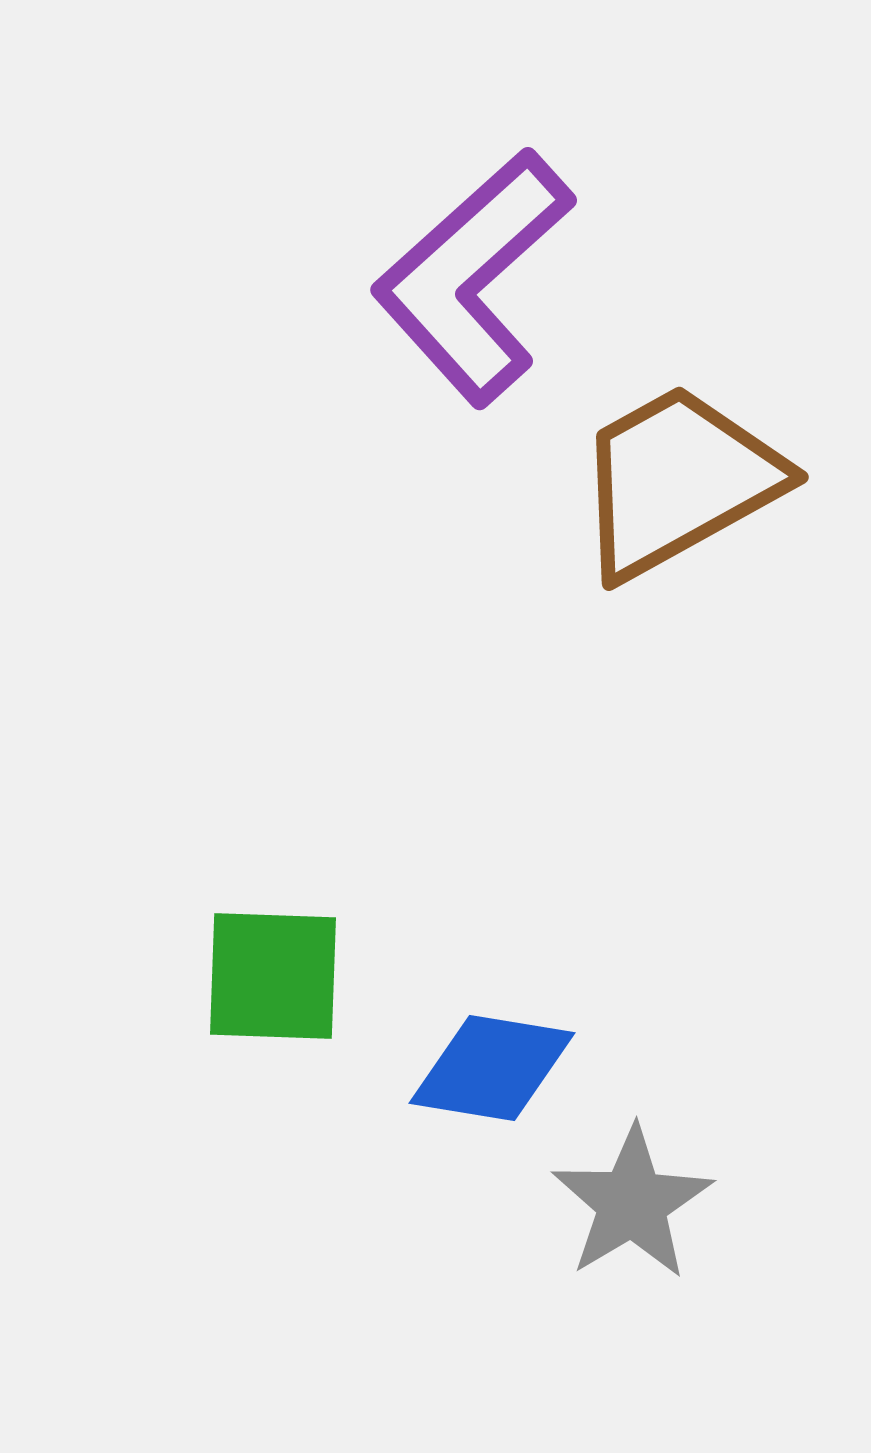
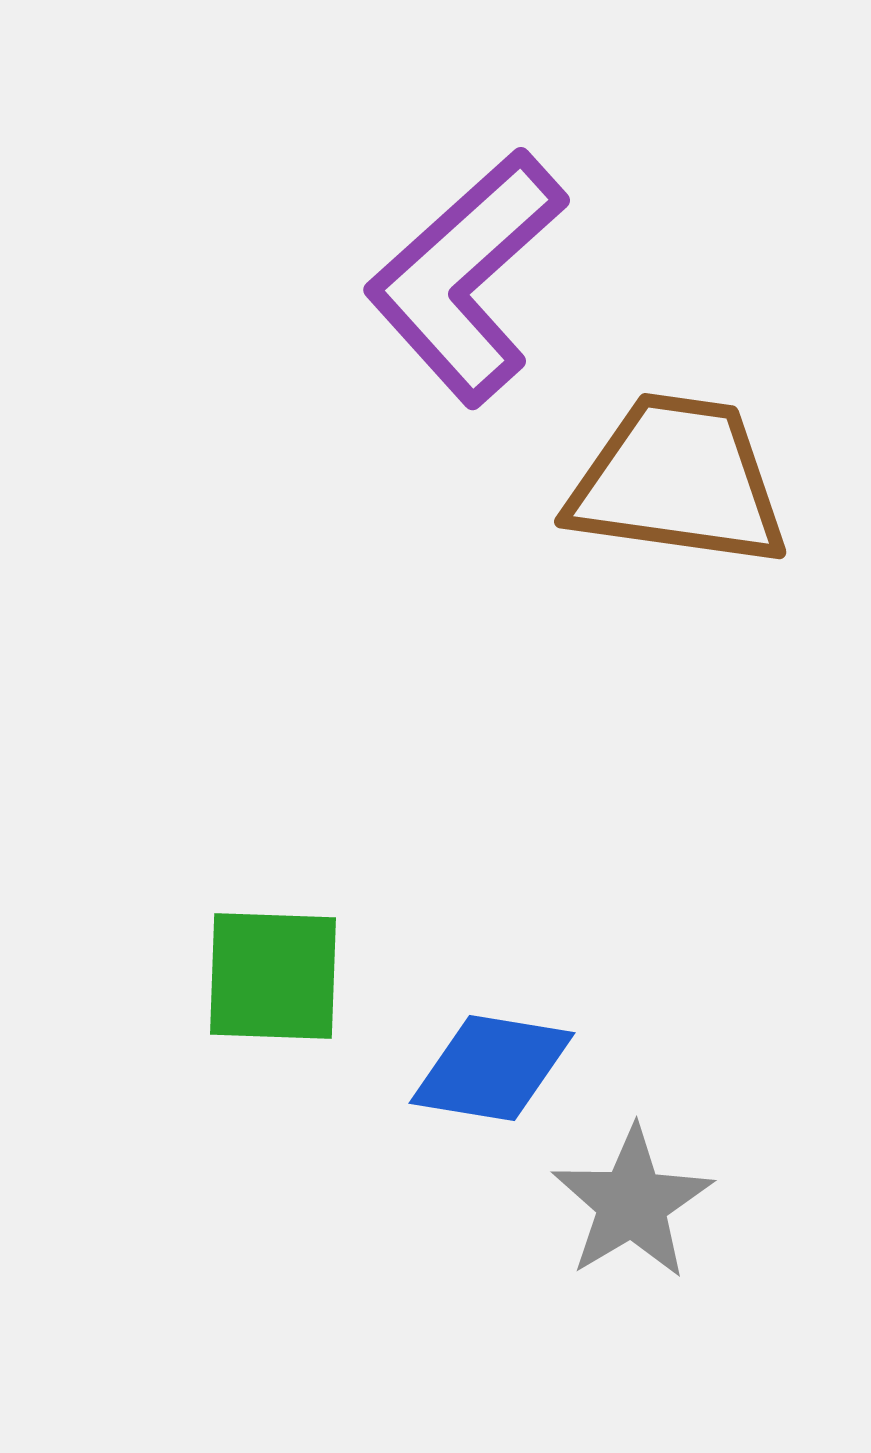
purple L-shape: moved 7 px left
brown trapezoid: rotated 37 degrees clockwise
